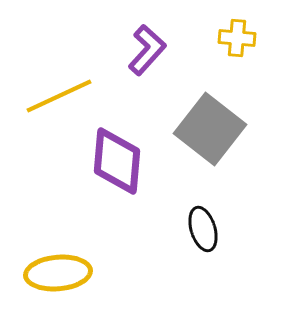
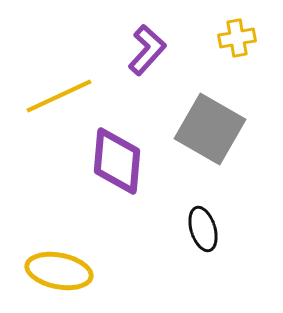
yellow cross: rotated 15 degrees counterclockwise
gray square: rotated 8 degrees counterclockwise
yellow ellipse: moved 1 px right, 2 px up; rotated 16 degrees clockwise
